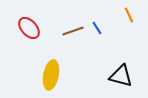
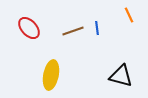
blue line: rotated 24 degrees clockwise
